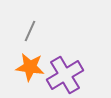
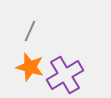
orange star: rotated 8 degrees clockwise
